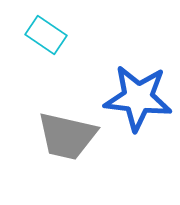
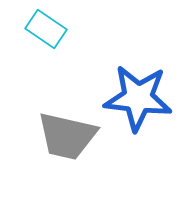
cyan rectangle: moved 6 px up
